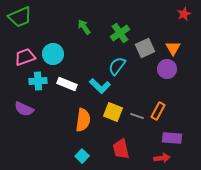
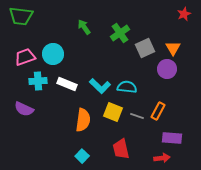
green trapezoid: moved 1 px right, 1 px up; rotated 30 degrees clockwise
cyan semicircle: moved 10 px right, 21 px down; rotated 60 degrees clockwise
